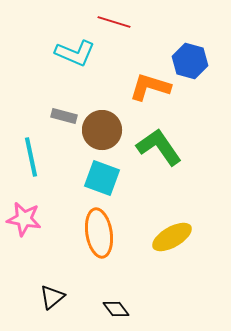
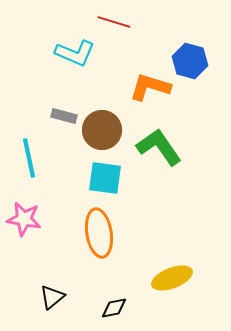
cyan line: moved 2 px left, 1 px down
cyan square: moved 3 px right; rotated 12 degrees counterclockwise
yellow ellipse: moved 41 px down; rotated 9 degrees clockwise
black diamond: moved 2 px left, 1 px up; rotated 64 degrees counterclockwise
